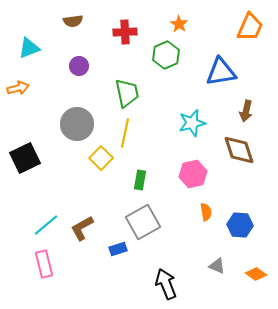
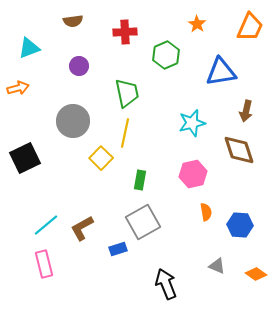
orange star: moved 18 px right
gray circle: moved 4 px left, 3 px up
